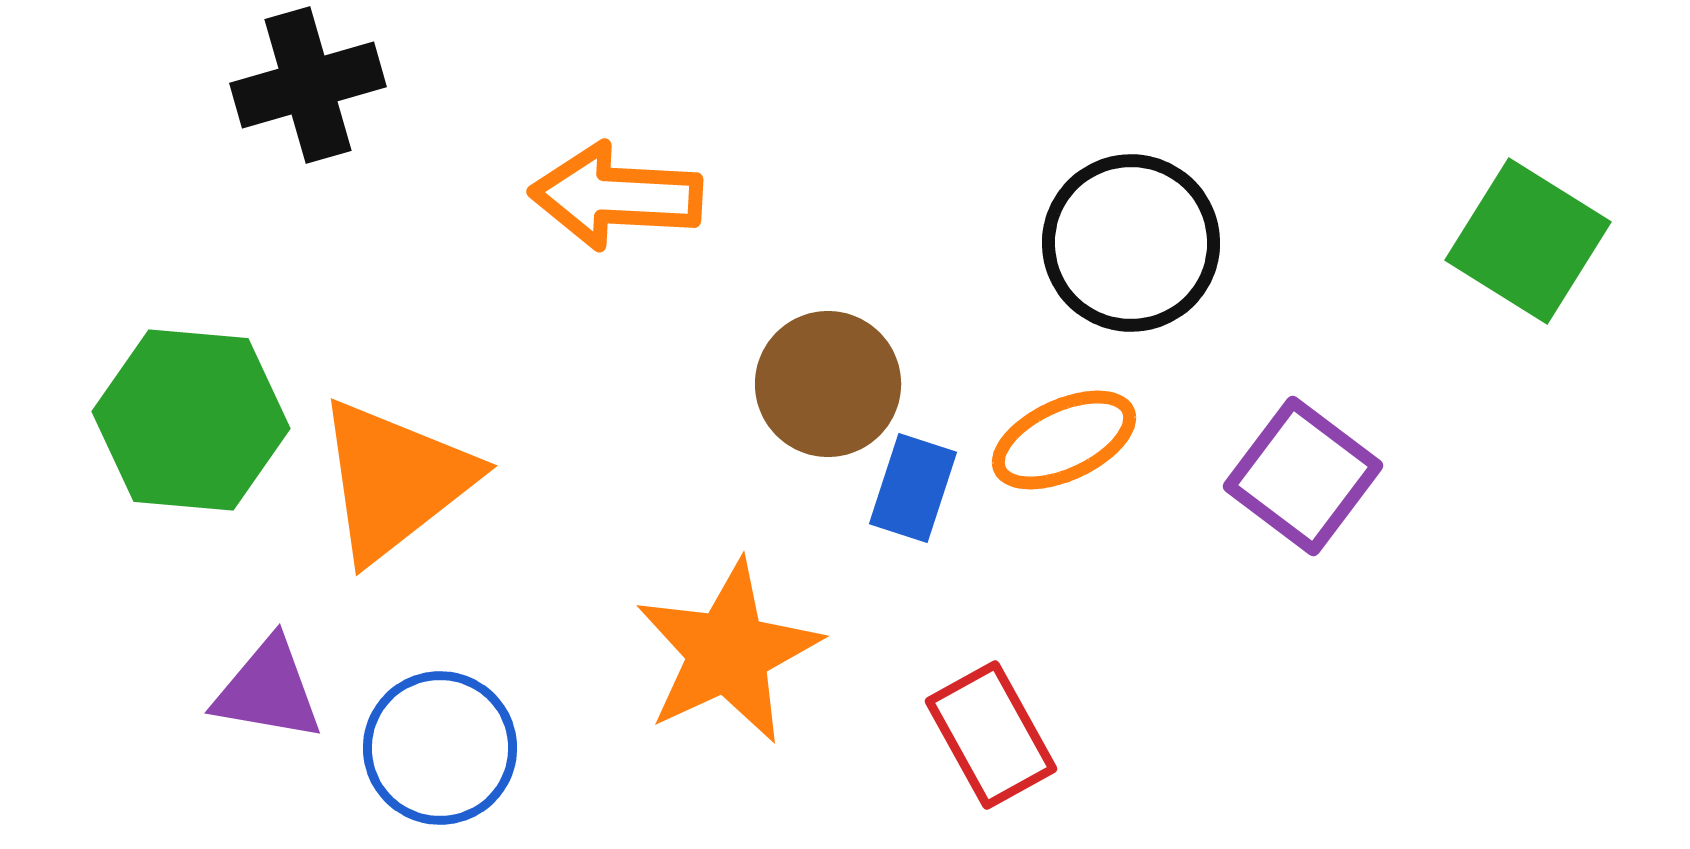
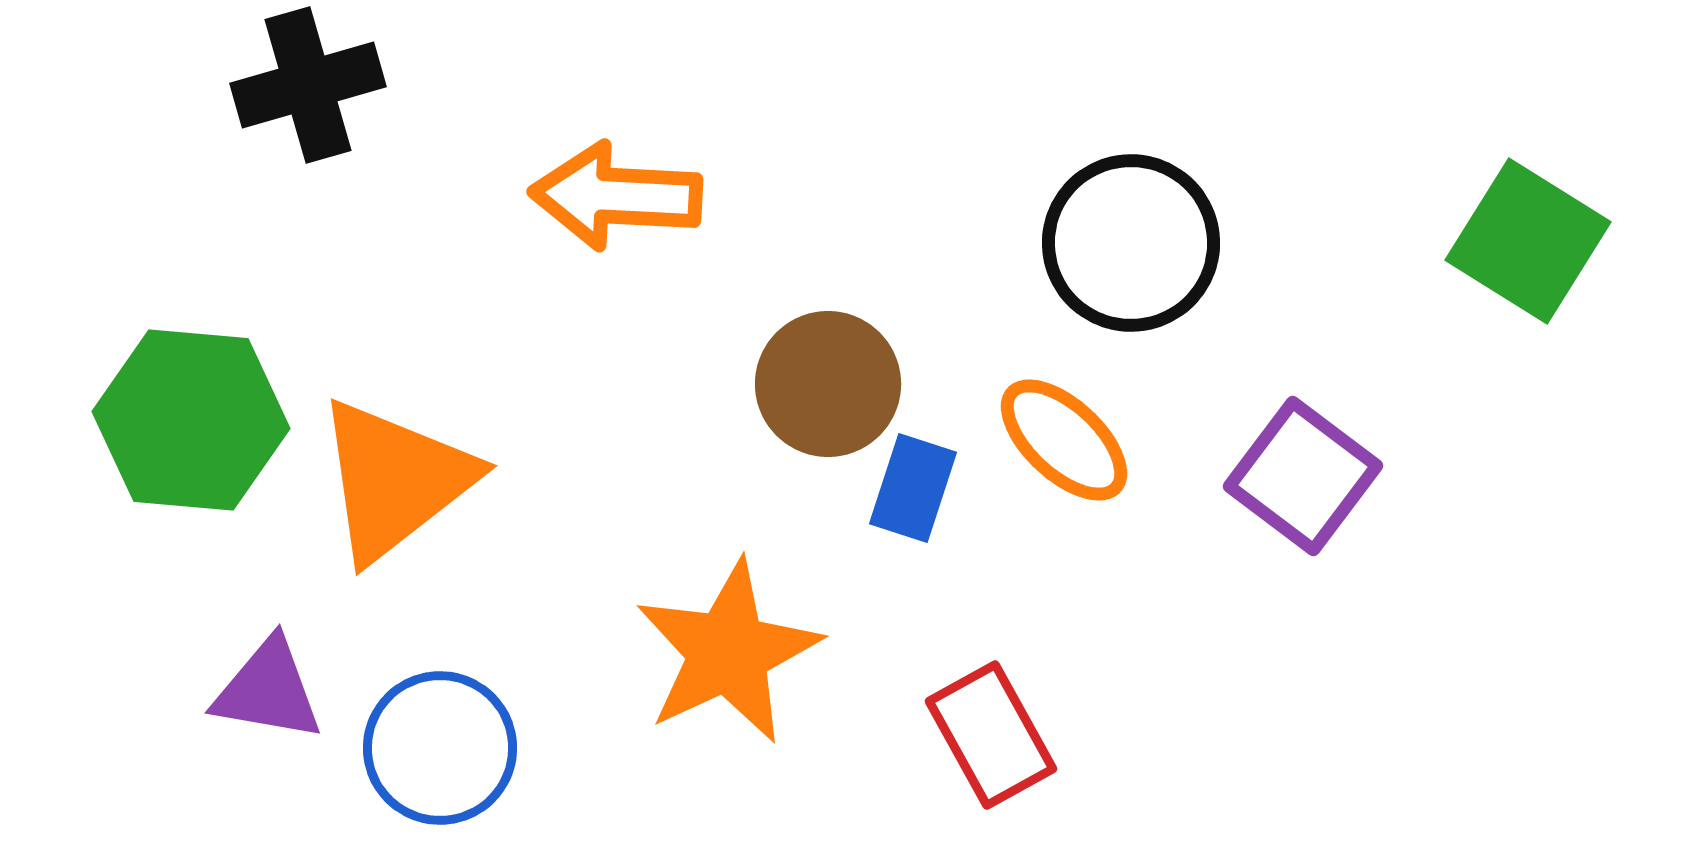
orange ellipse: rotated 68 degrees clockwise
